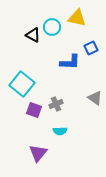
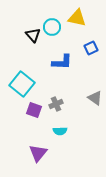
black triangle: rotated 21 degrees clockwise
blue L-shape: moved 8 px left
